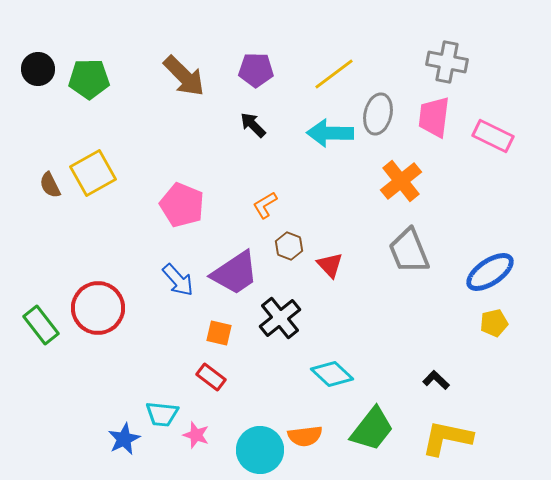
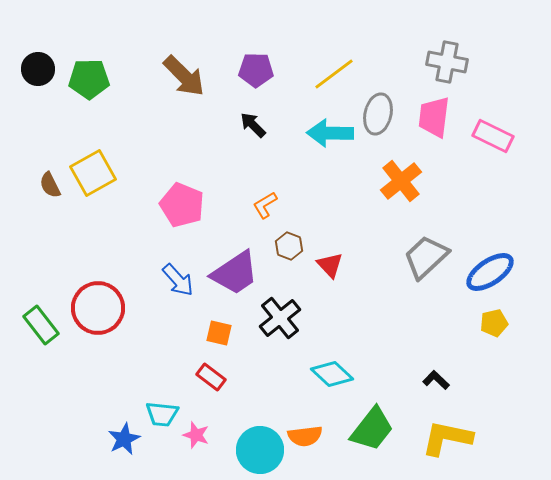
gray trapezoid: moved 17 px right, 6 px down; rotated 69 degrees clockwise
